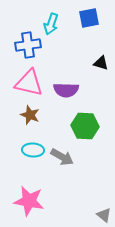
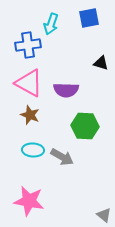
pink triangle: rotated 16 degrees clockwise
